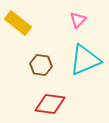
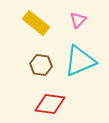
yellow rectangle: moved 18 px right
cyan triangle: moved 5 px left, 1 px down
